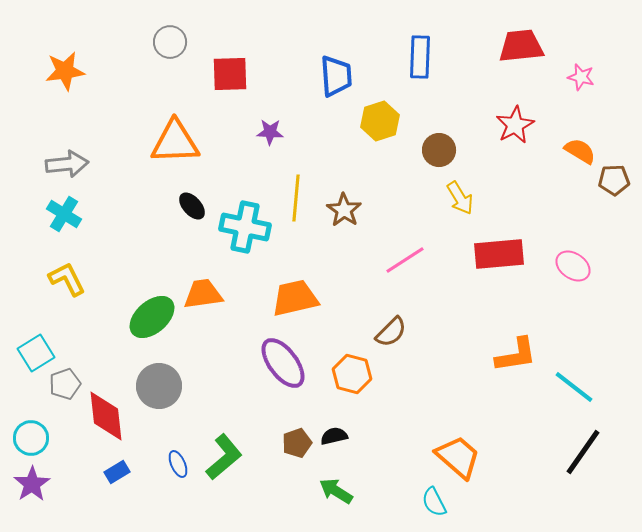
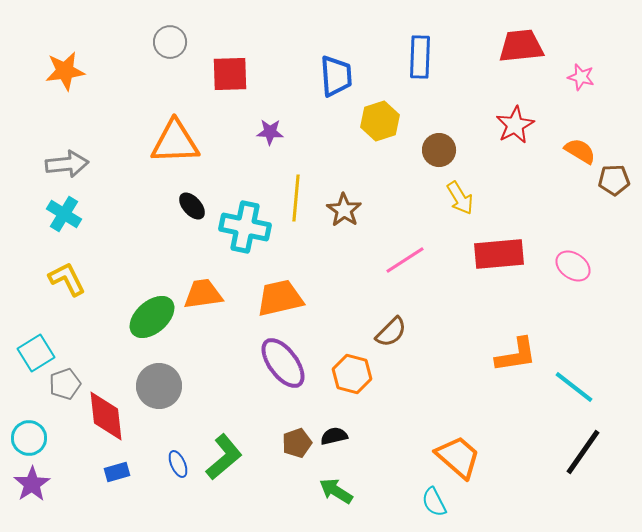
orange trapezoid at (295, 298): moved 15 px left
cyan circle at (31, 438): moved 2 px left
blue rectangle at (117, 472): rotated 15 degrees clockwise
